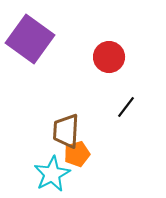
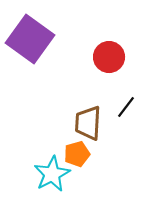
brown trapezoid: moved 22 px right, 8 px up
